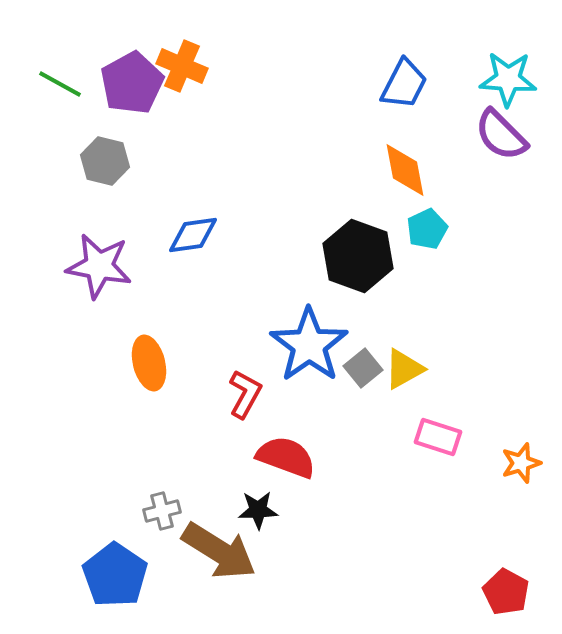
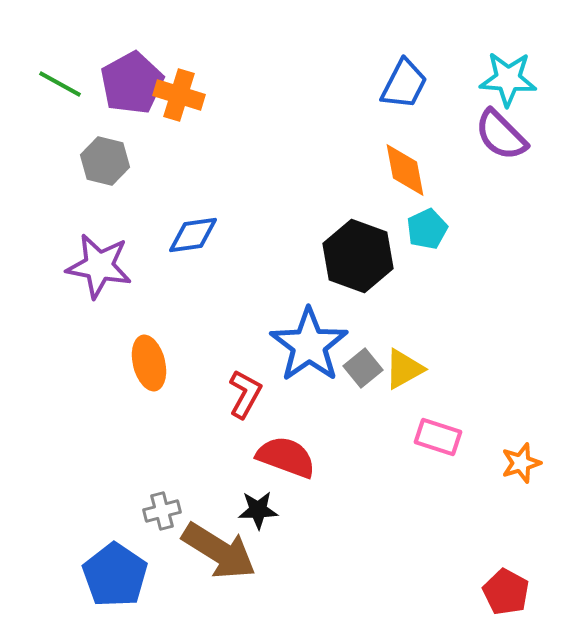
orange cross: moved 3 px left, 29 px down; rotated 6 degrees counterclockwise
